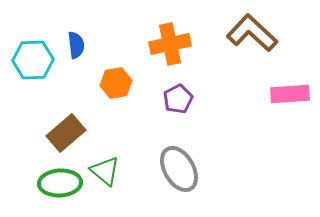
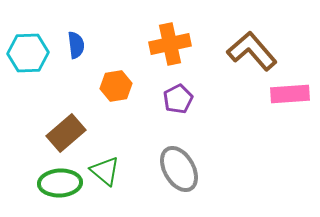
brown L-shape: moved 18 px down; rotated 6 degrees clockwise
cyan hexagon: moved 5 px left, 7 px up
orange hexagon: moved 3 px down
